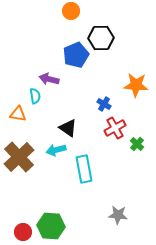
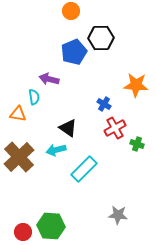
blue pentagon: moved 2 px left, 3 px up
cyan semicircle: moved 1 px left, 1 px down
green cross: rotated 24 degrees counterclockwise
cyan rectangle: rotated 56 degrees clockwise
